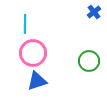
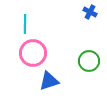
blue cross: moved 4 px left; rotated 24 degrees counterclockwise
blue triangle: moved 12 px right
